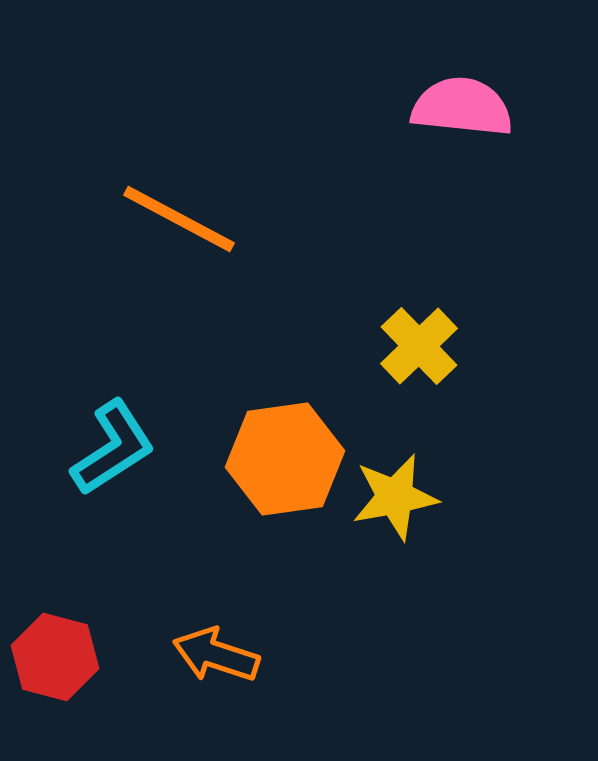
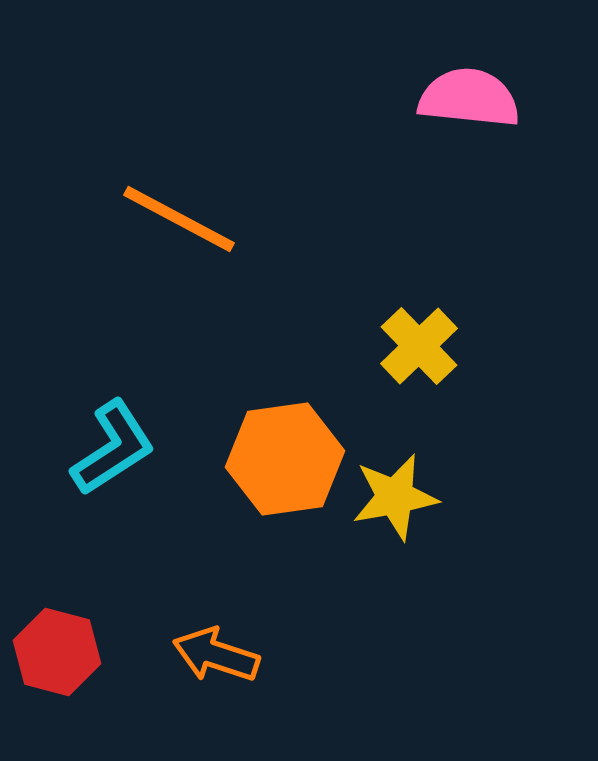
pink semicircle: moved 7 px right, 9 px up
red hexagon: moved 2 px right, 5 px up
